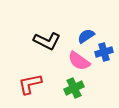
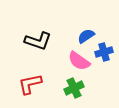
black L-shape: moved 9 px left; rotated 8 degrees counterclockwise
